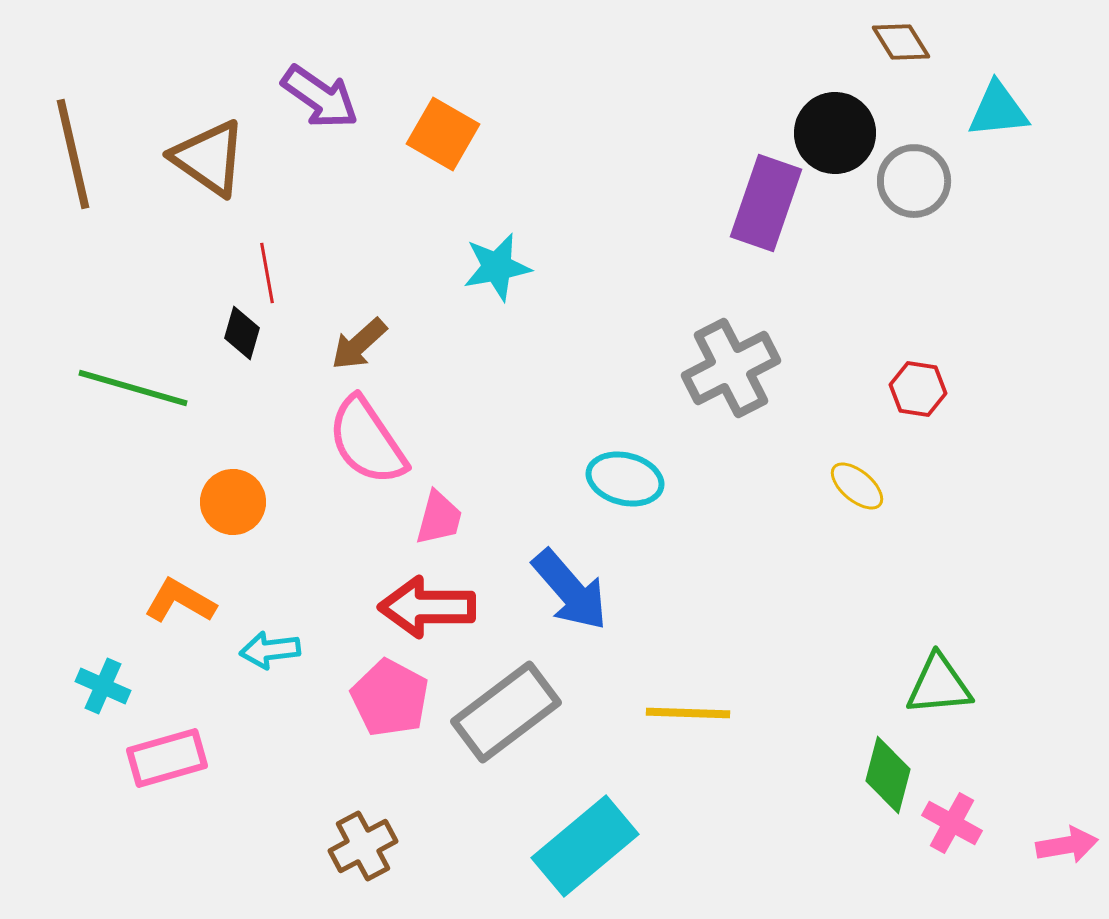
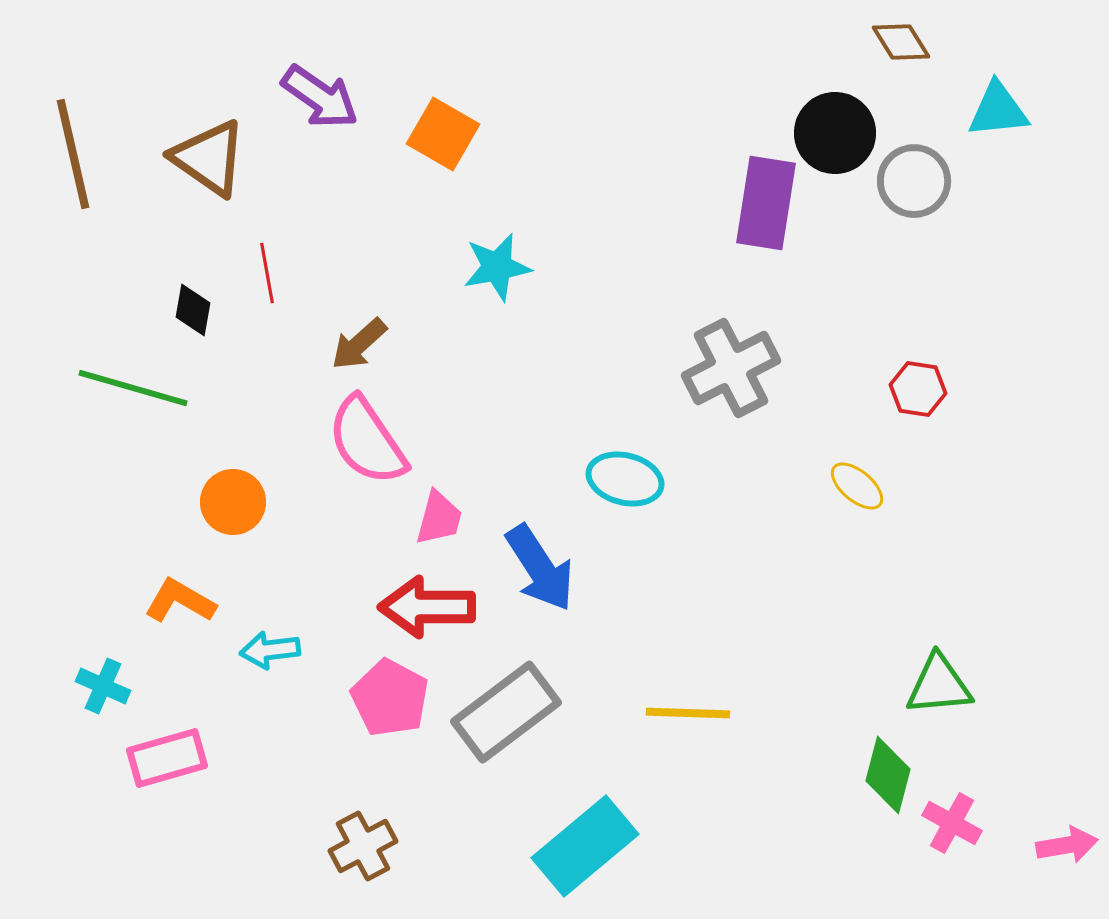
purple rectangle: rotated 10 degrees counterclockwise
black diamond: moved 49 px left, 23 px up; rotated 6 degrees counterclockwise
blue arrow: moved 30 px left, 22 px up; rotated 8 degrees clockwise
